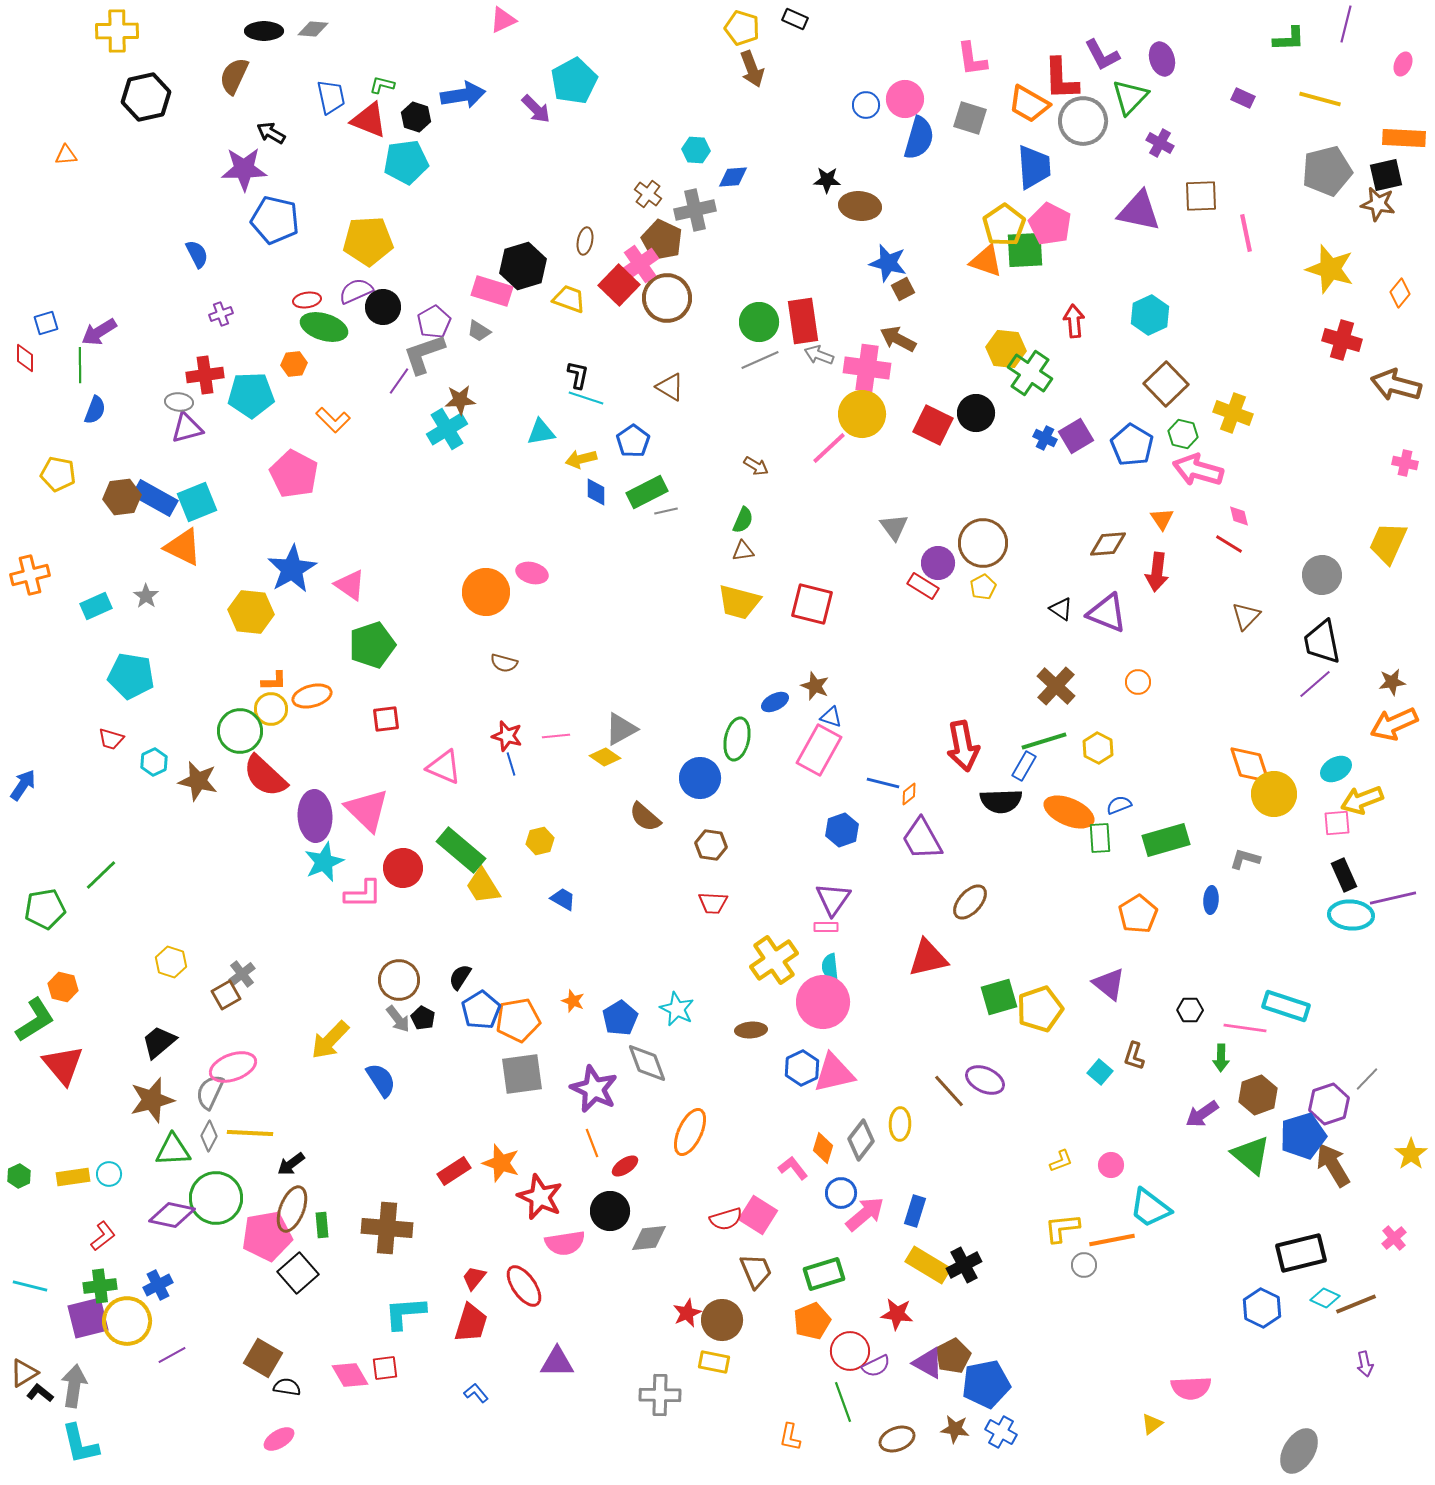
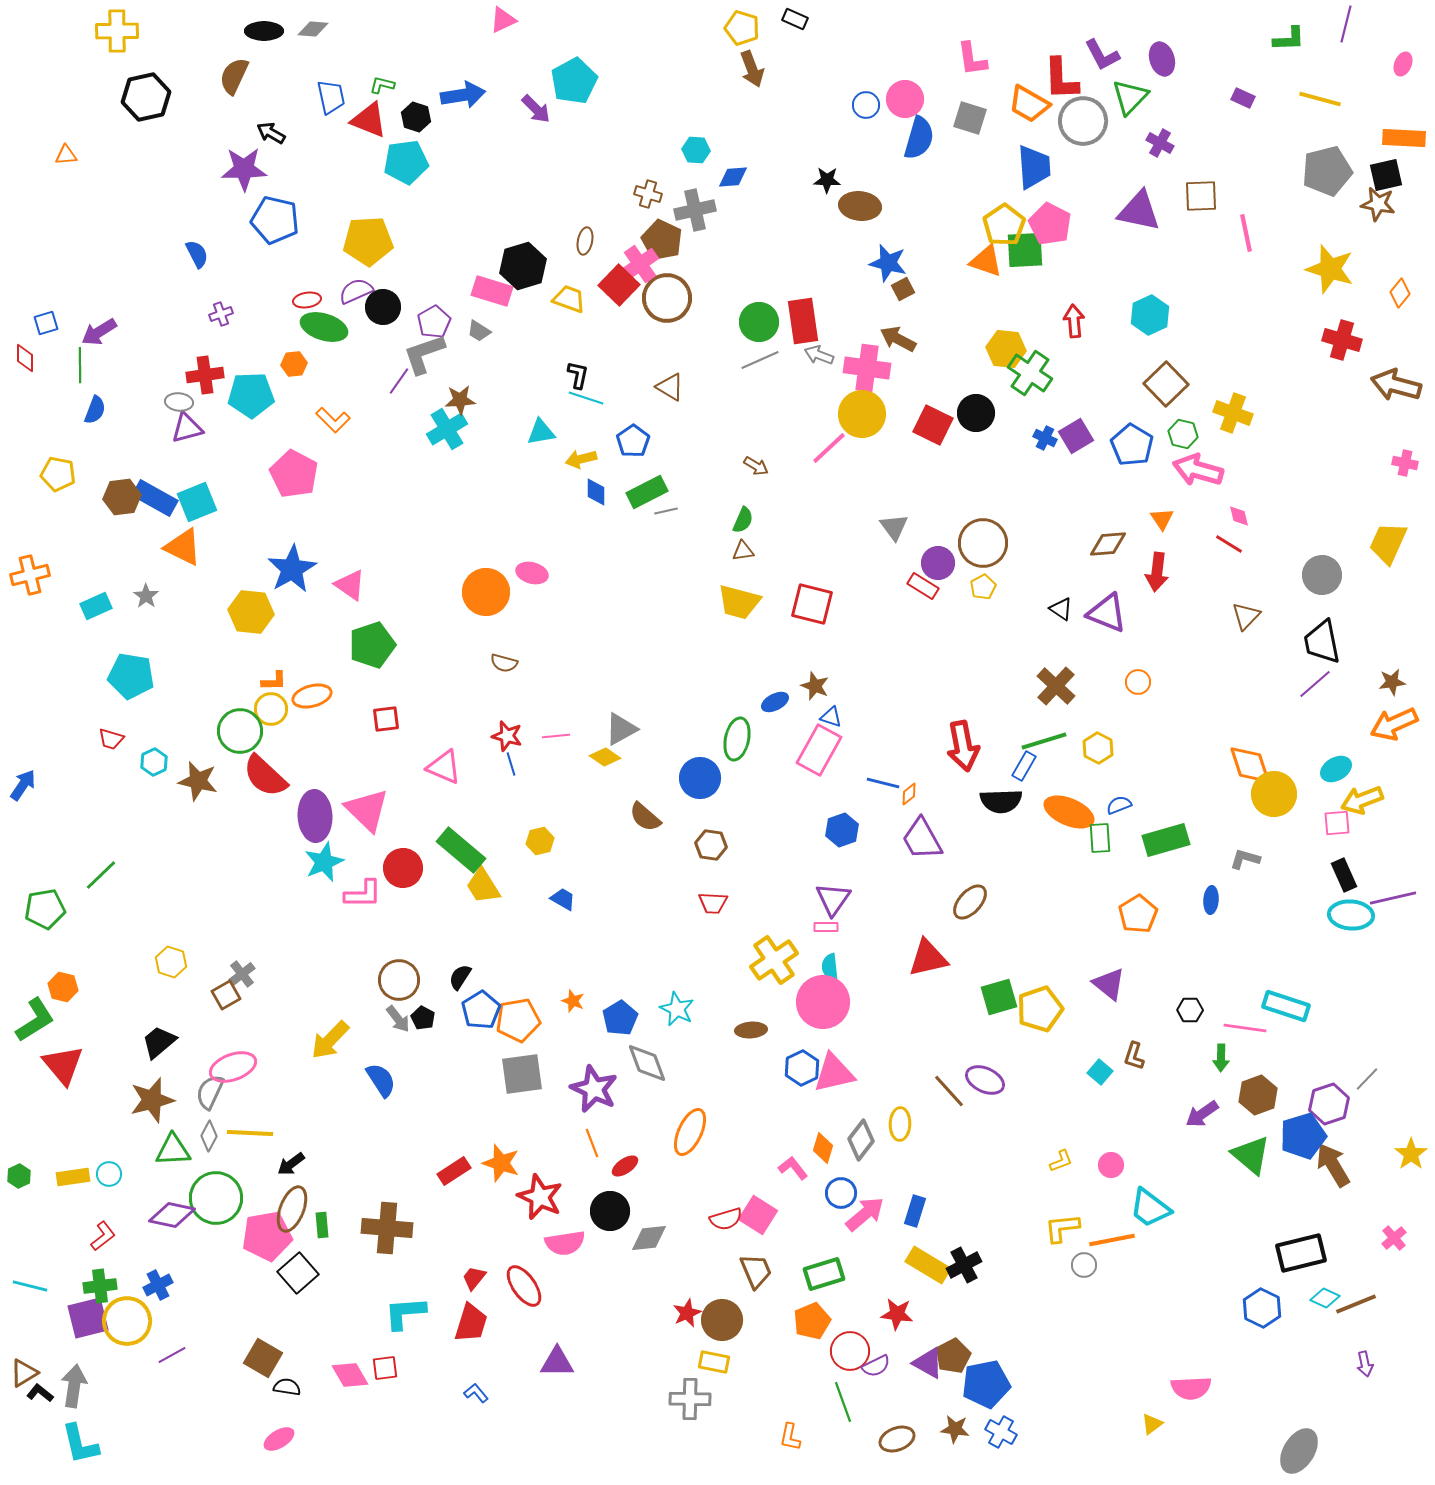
brown cross at (648, 194): rotated 20 degrees counterclockwise
gray cross at (660, 1395): moved 30 px right, 4 px down
